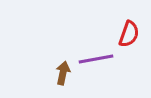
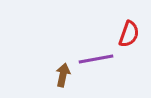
brown arrow: moved 2 px down
